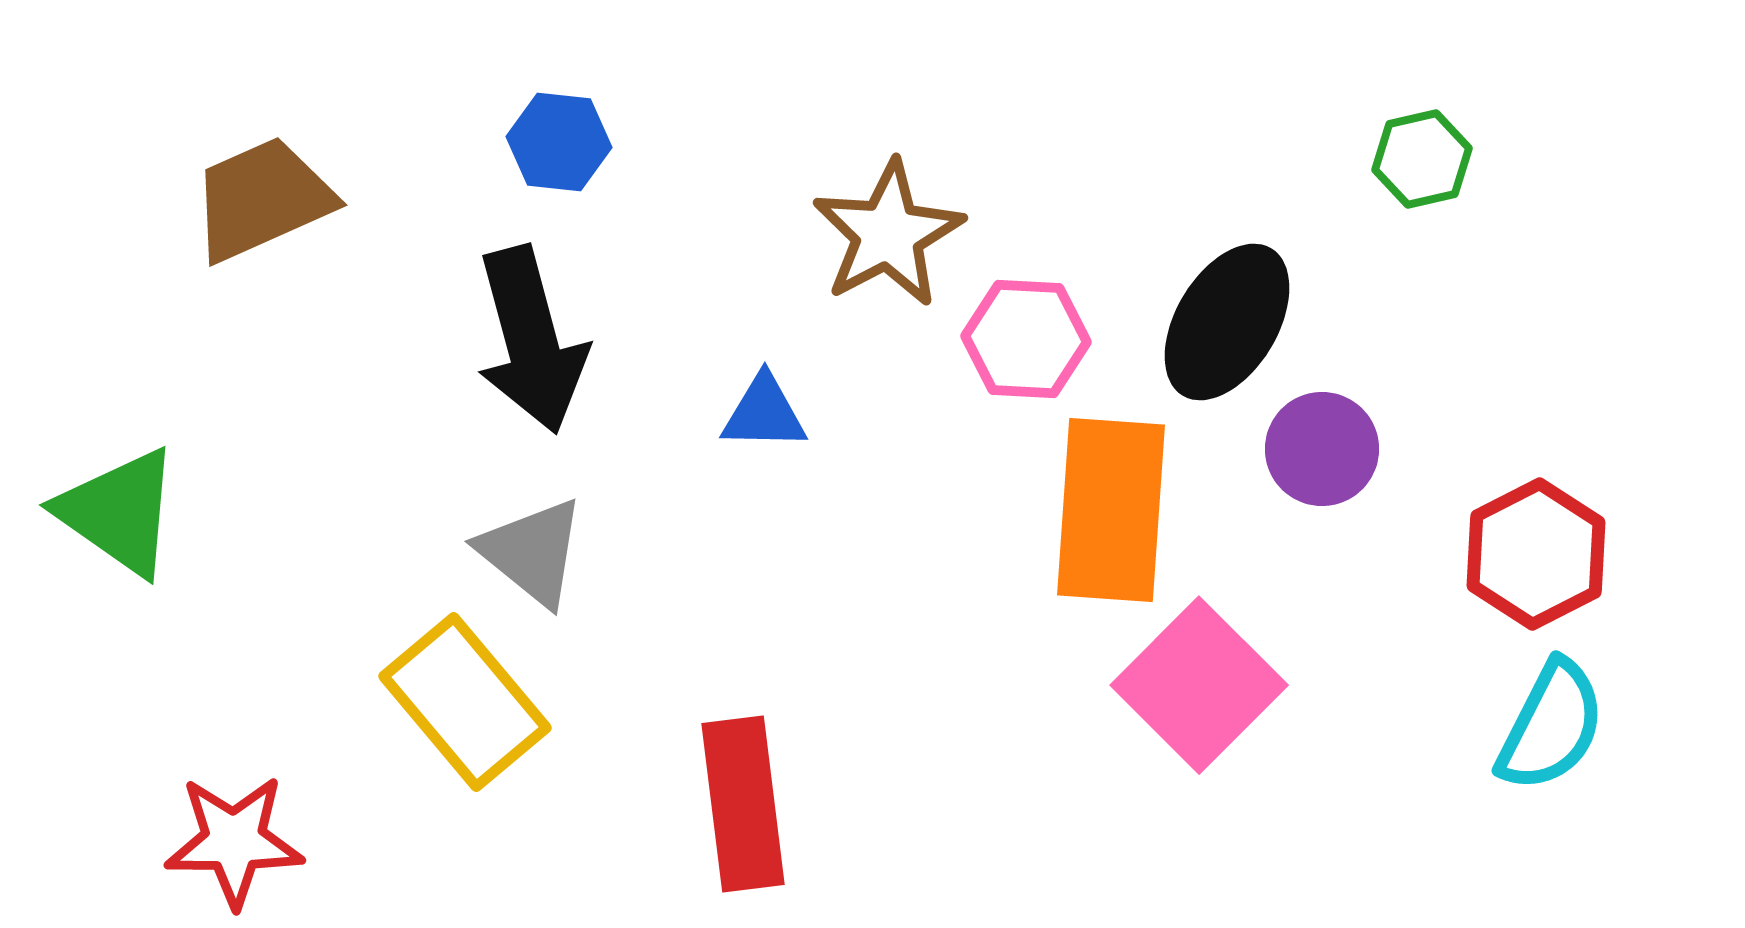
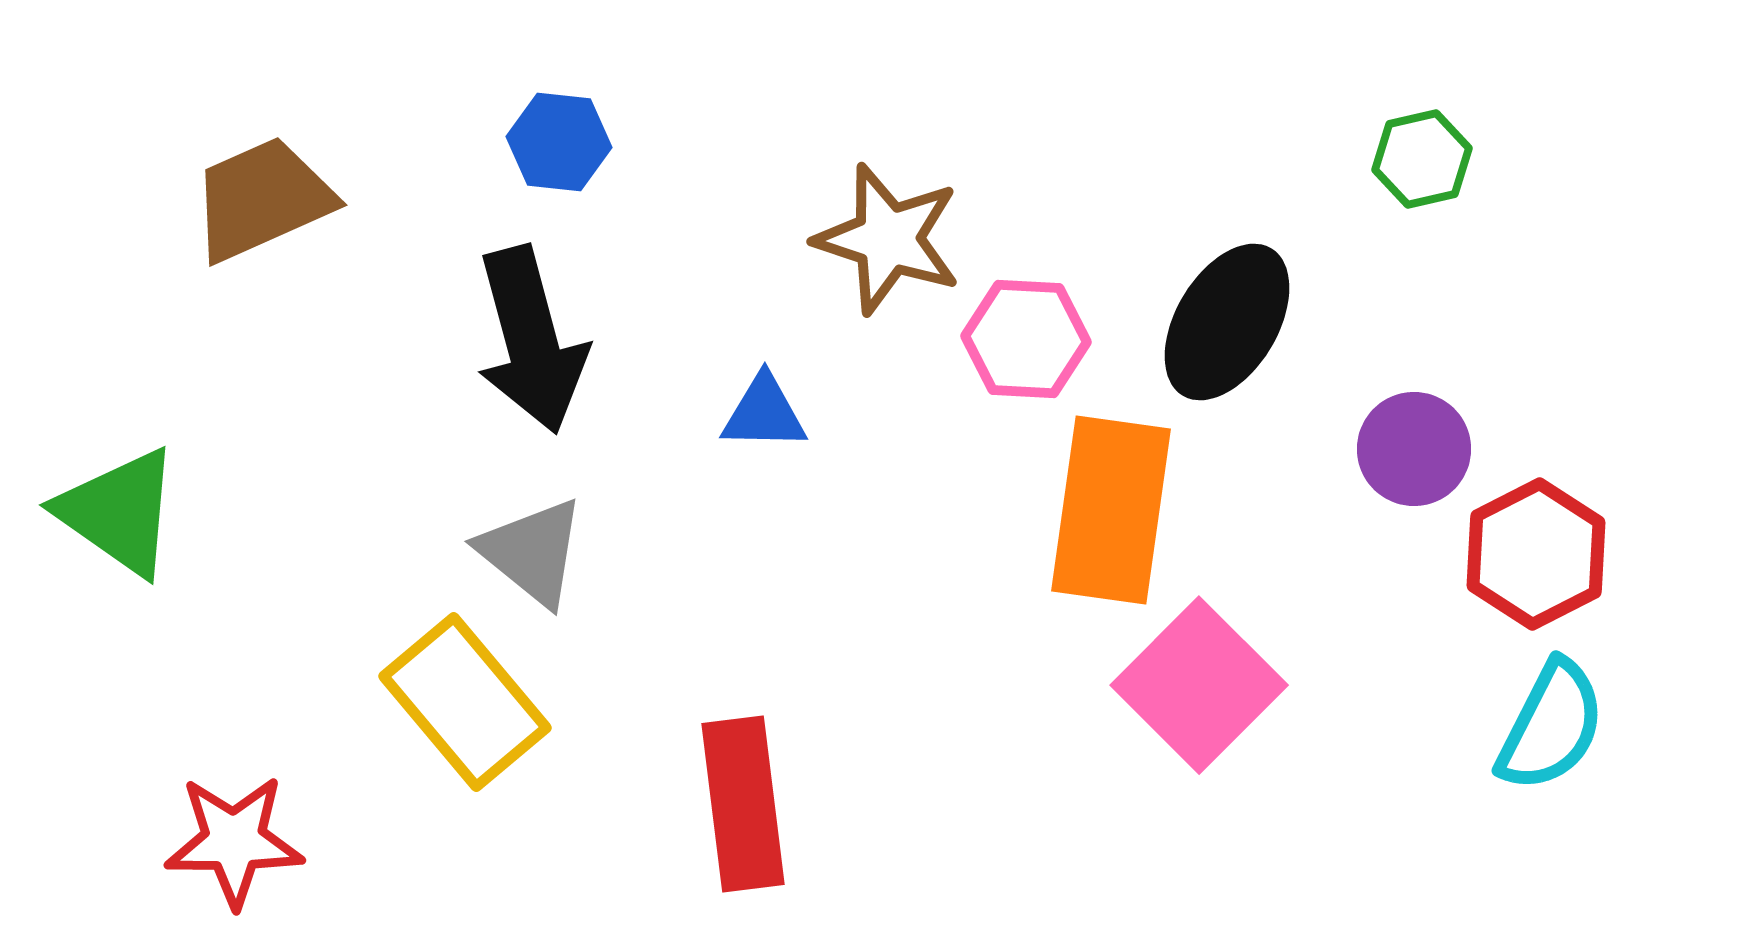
brown star: moved 5 px down; rotated 26 degrees counterclockwise
purple circle: moved 92 px right
orange rectangle: rotated 4 degrees clockwise
